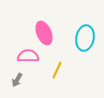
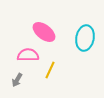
pink ellipse: moved 1 px up; rotated 30 degrees counterclockwise
pink semicircle: moved 1 px up
yellow line: moved 7 px left
